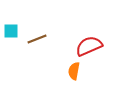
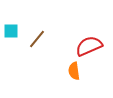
brown line: rotated 30 degrees counterclockwise
orange semicircle: rotated 18 degrees counterclockwise
